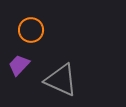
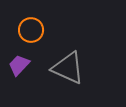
gray triangle: moved 7 px right, 12 px up
